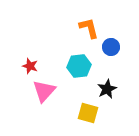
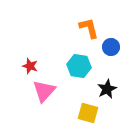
cyan hexagon: rotated 15 degrees clockwise
